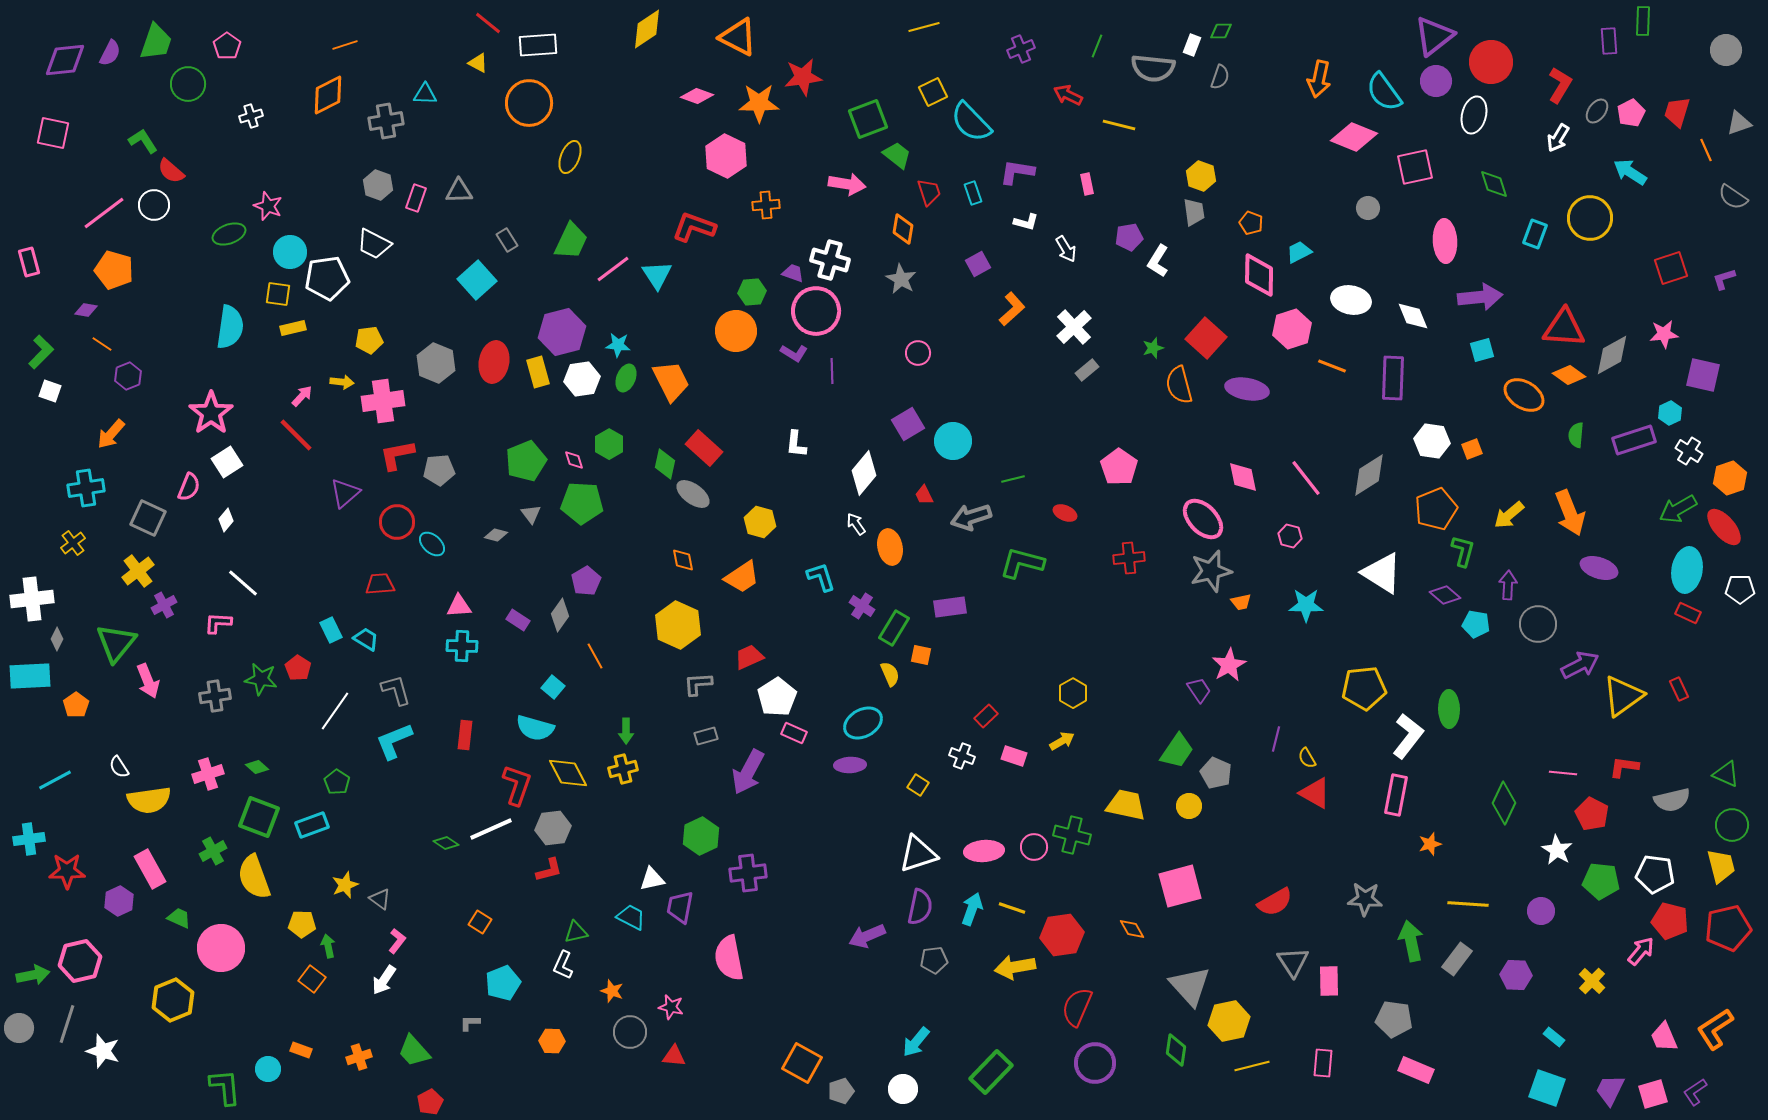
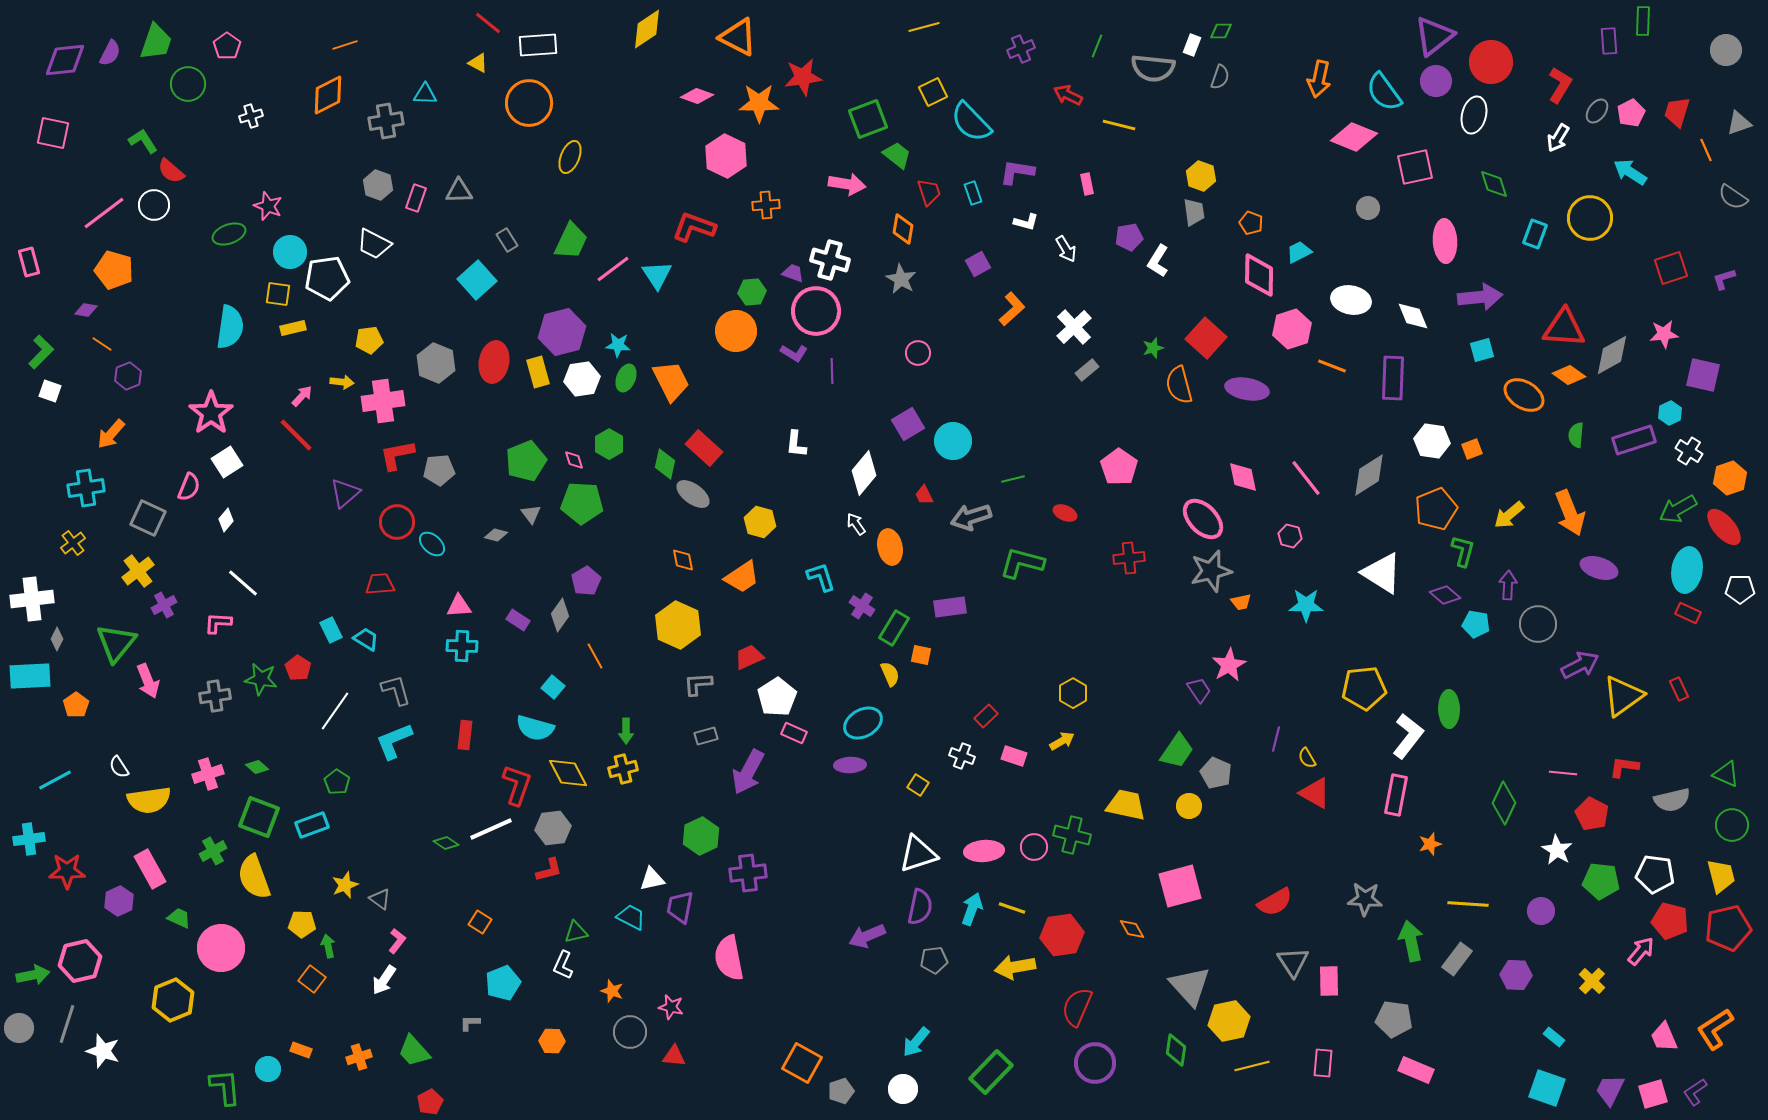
yellow trapezoid at (1721, 866): moved 10 px down
